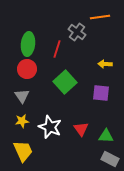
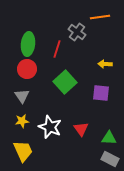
green triangle: moved 3 px right, 2 px down
